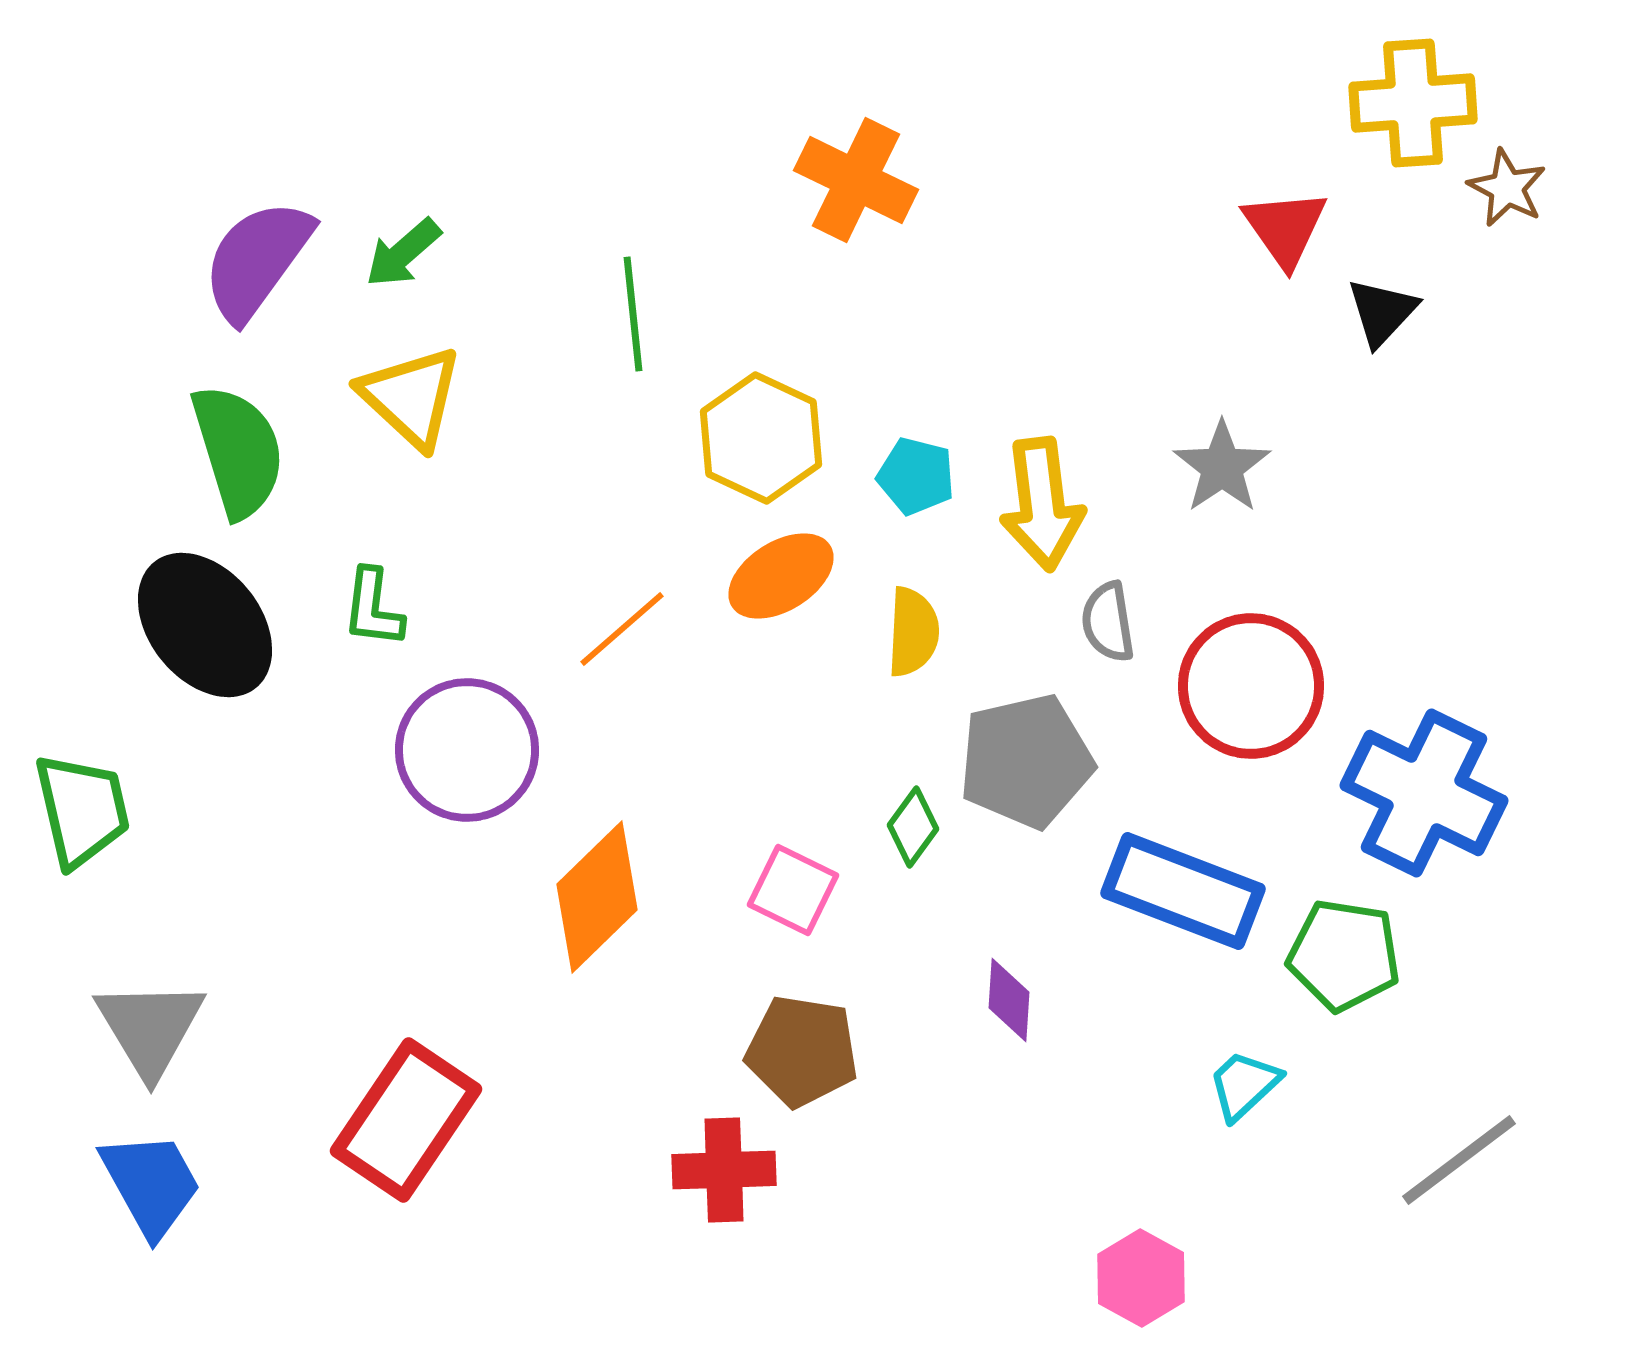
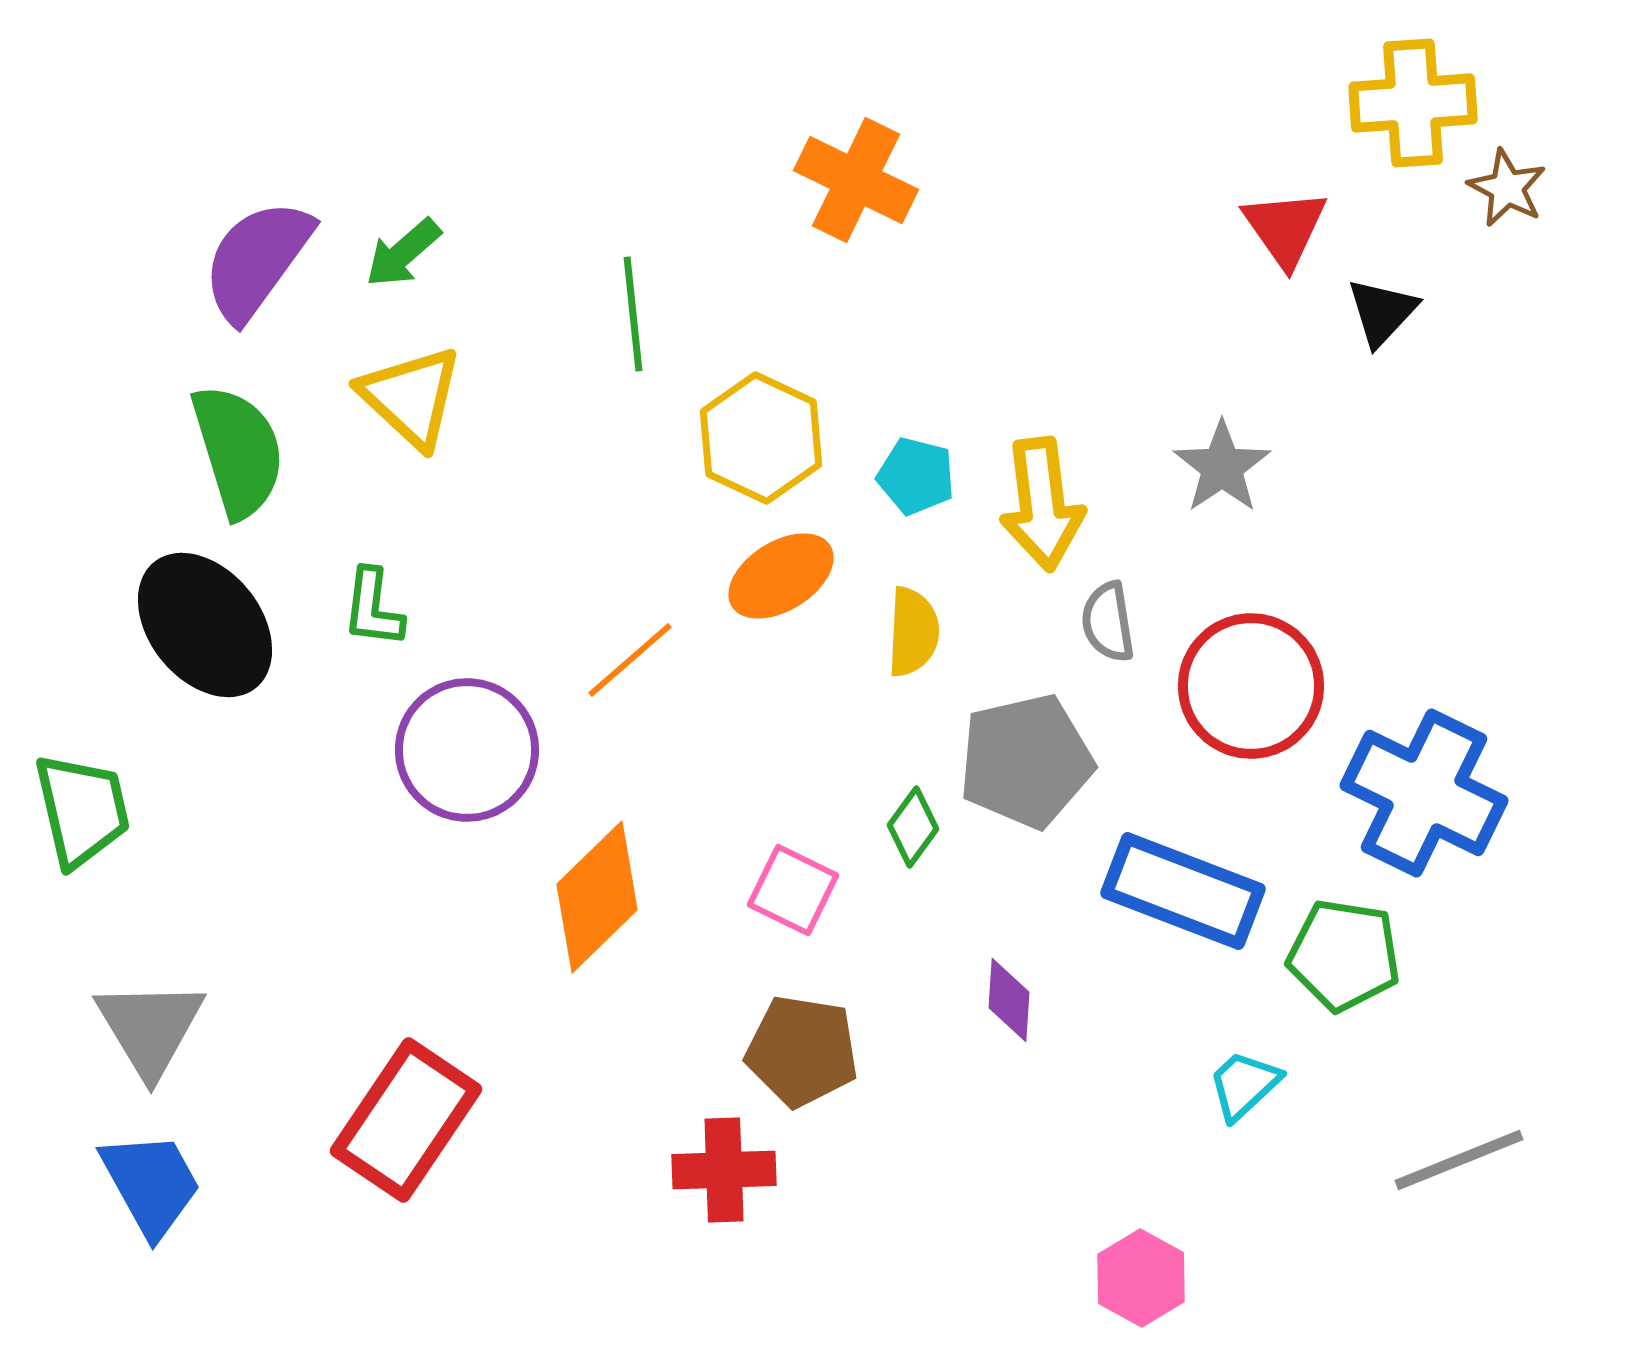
orange line: moved 8 px right, 31 px down
gray line: rotated 15 degrees clockwise
